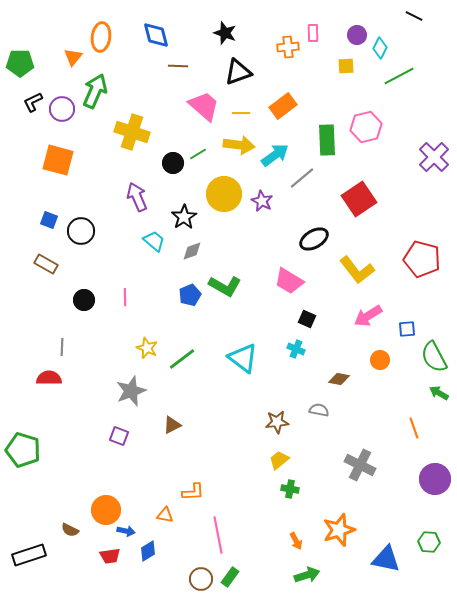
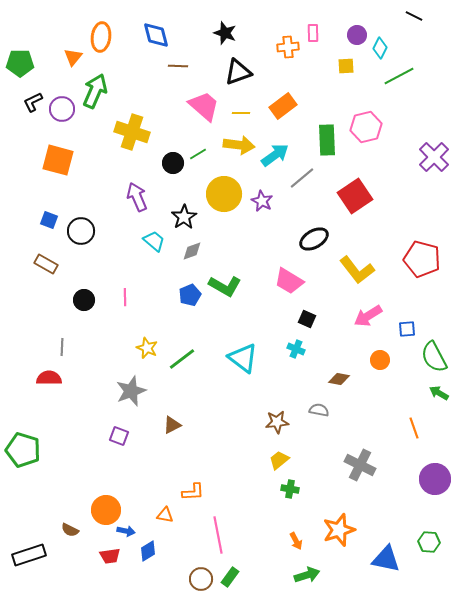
red square at (359, 199): moved 4 px left, 3 px up
